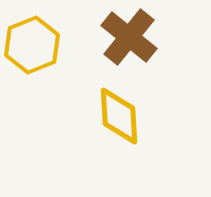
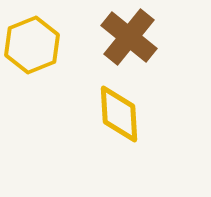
yellow diamond: moved 2 px up
